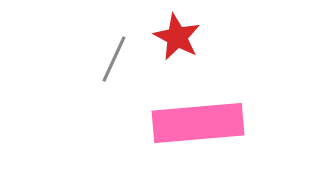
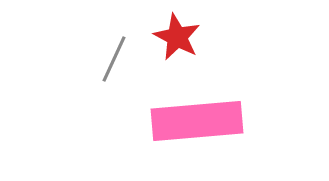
pink rectangle: moved 1 px left, 2 px up
